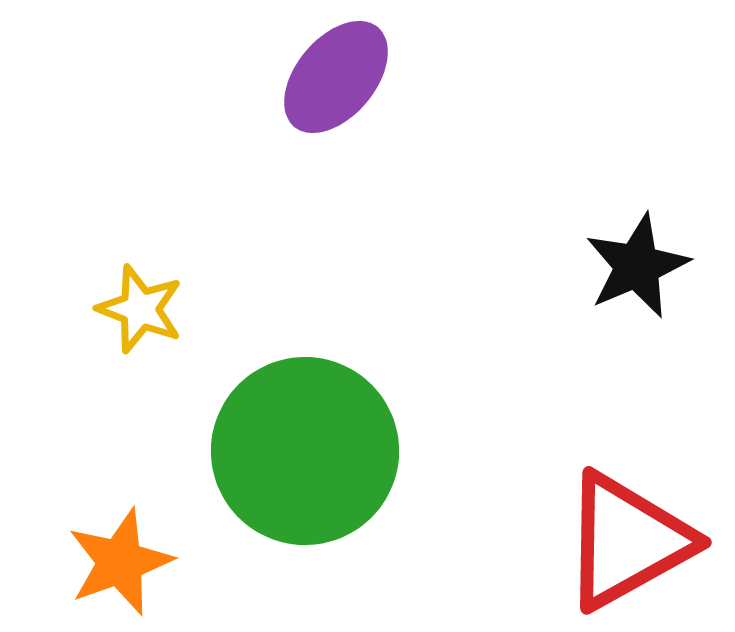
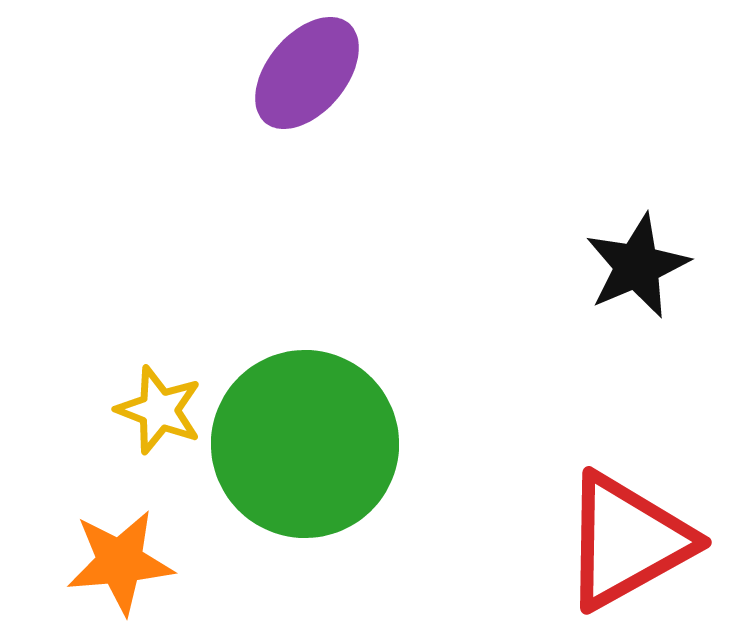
purple ellipse: moved 29 px left, 4 px up
yellow star: moved 19 px right, 101 px down
green circle: moved 7 px up
orange star: rotated 15 degrees clockwise
